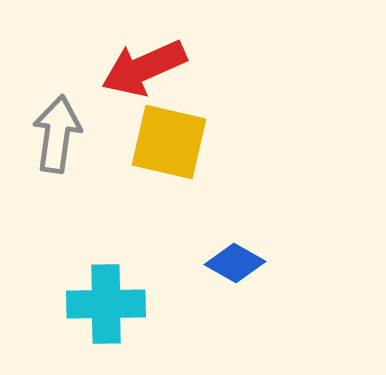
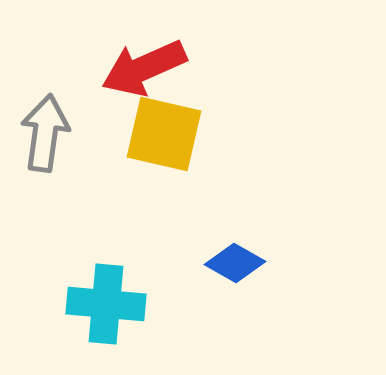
gray arrow: moved 12 px left, 1 px up
yellow square: moved 5 px left, 8 px up
cyan cross: rotated 6 degrees clockwise
